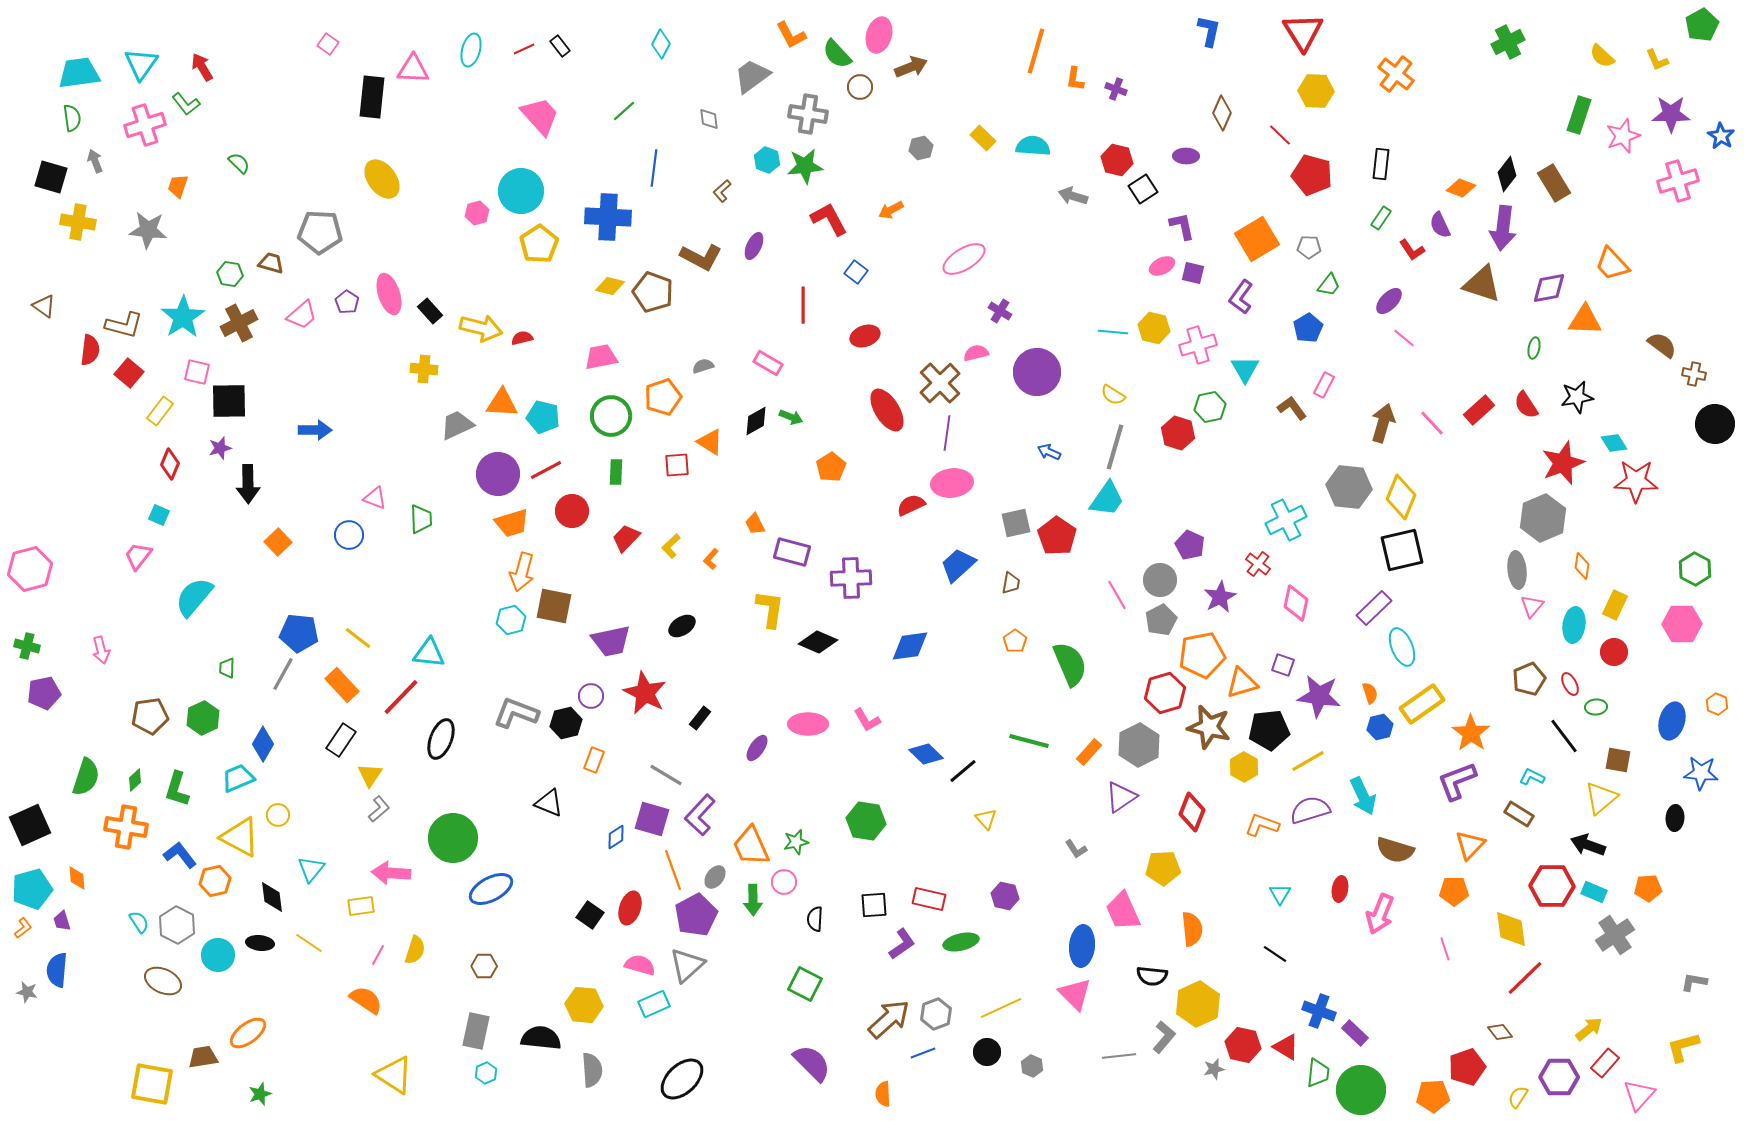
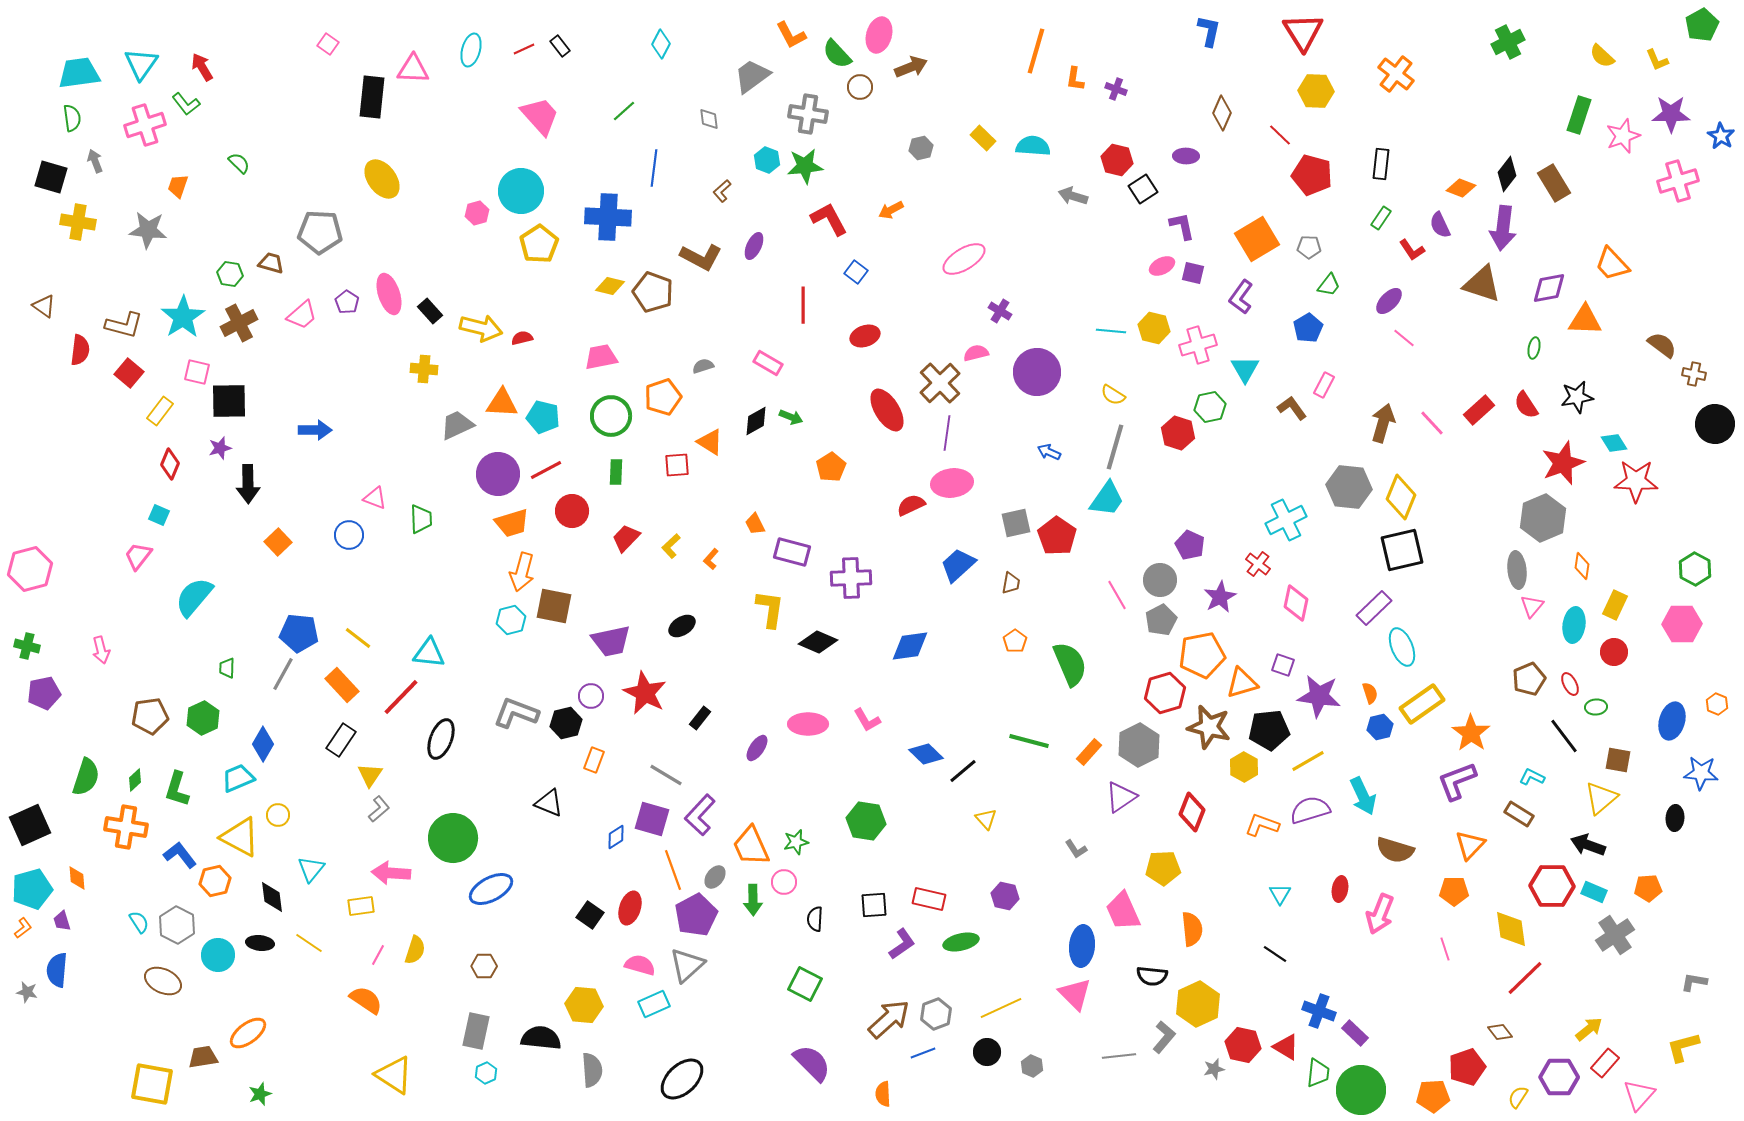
cyan line at (1113, 332): moved 2 px left, 1 px up
red semicircle at (90, 350): moved 10 px left
